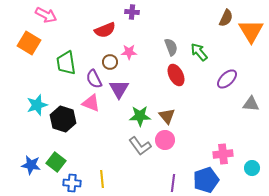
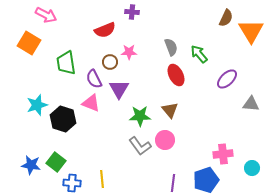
green arrow: moved 2 px down
brown triangle: moved 3 px right, 6 px up
